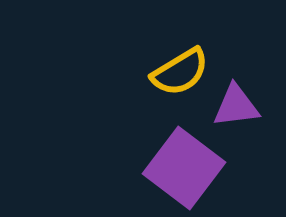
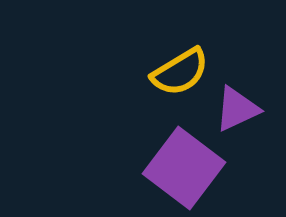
purple triangle: moved 1 px right, 3 px down; rotated 18 degrees counterclockwise
